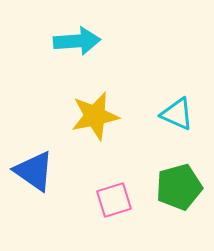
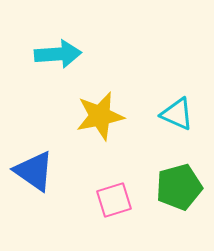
cyan arrow: moved 19 px left, 13 px down
yellow star: moved 5 px right
